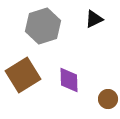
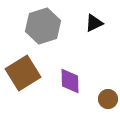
black triangle: moved 4 px down
brown square: moved 2 px up
purple diamond: moved 1 px right, 1 px down
